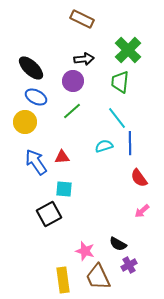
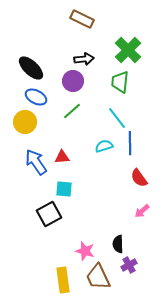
black semicircle: rotated 60 degrees clockwise
